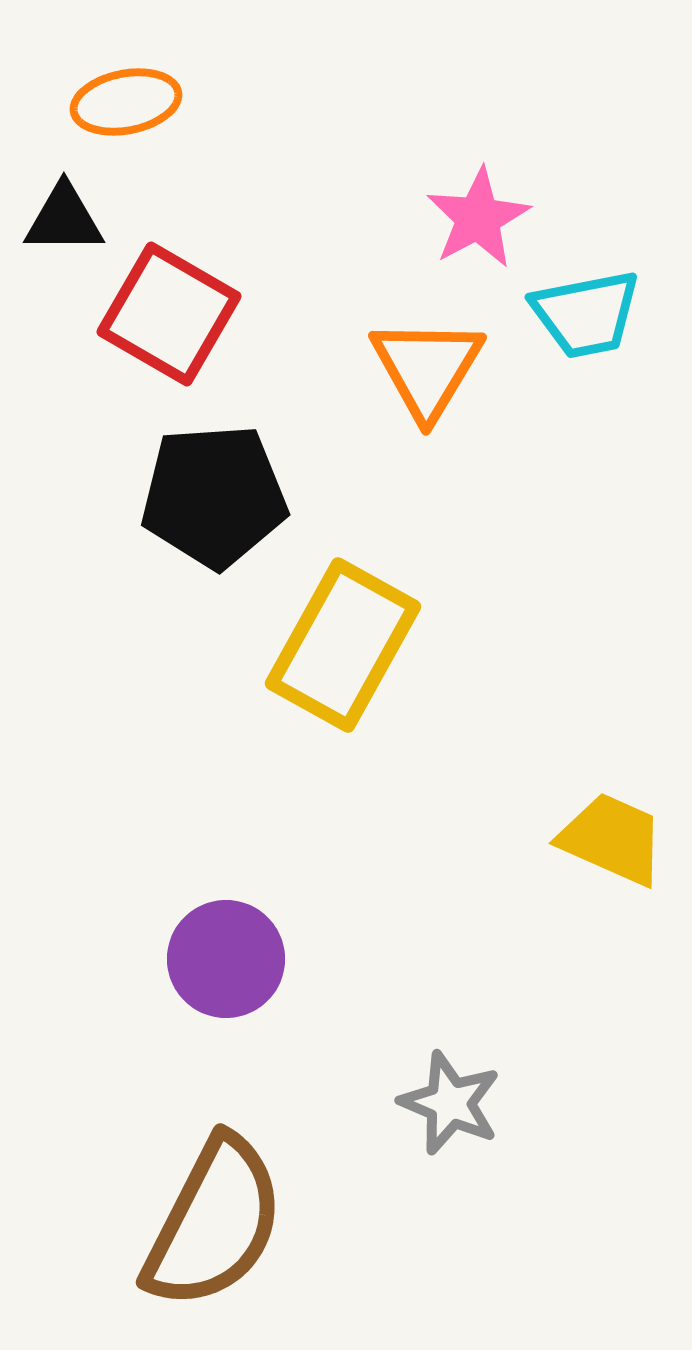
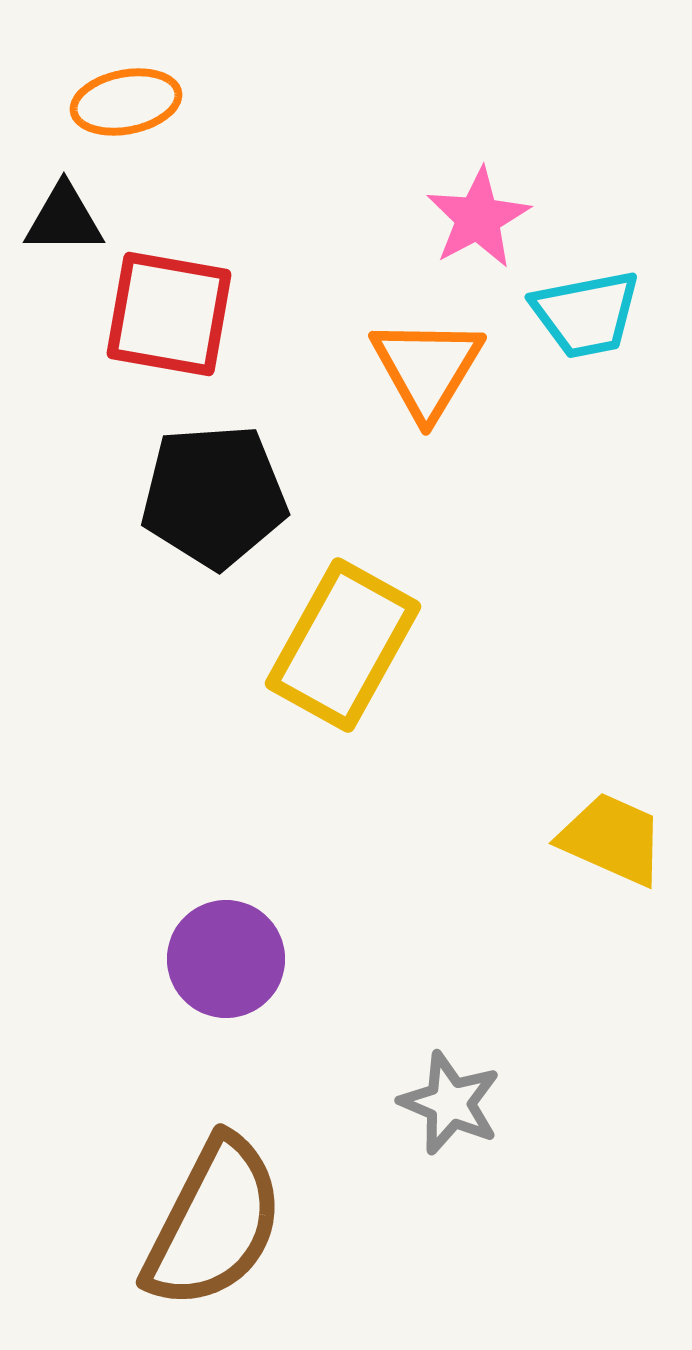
red square: rotated 20 degrees counterclockwise
